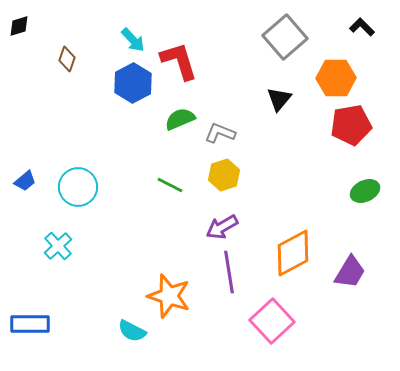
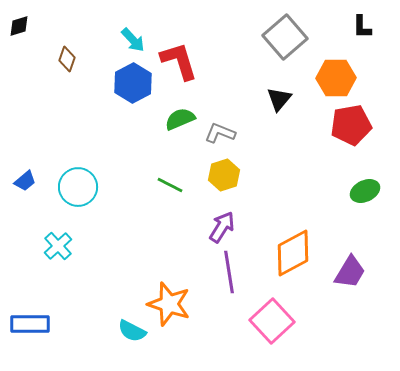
black L-shape: rotated 135 degrees counterclockwise
purple arrow: rotated 152 degrees clockwise
orange star: moved 8 px down
